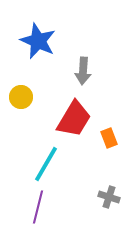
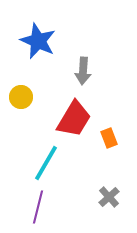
cyan line: moved 1 px up
gray cross: rotated 30 degrees clockwise
